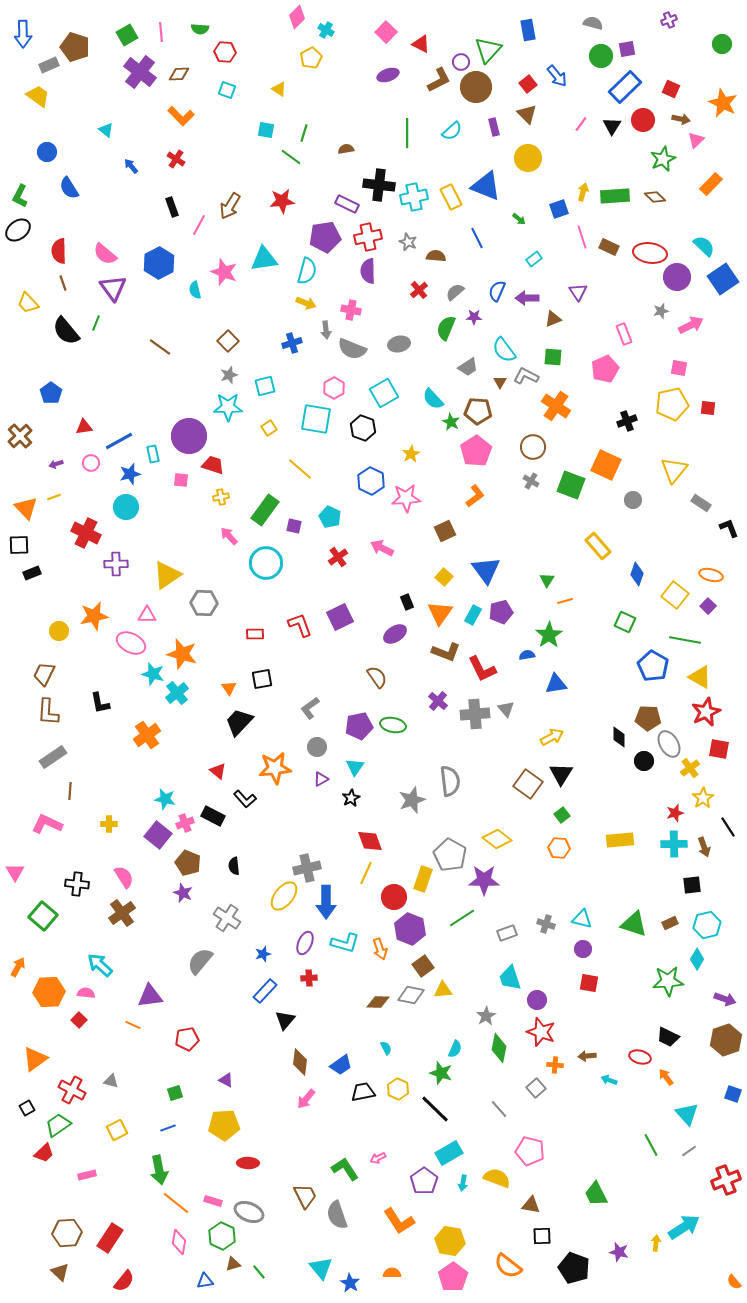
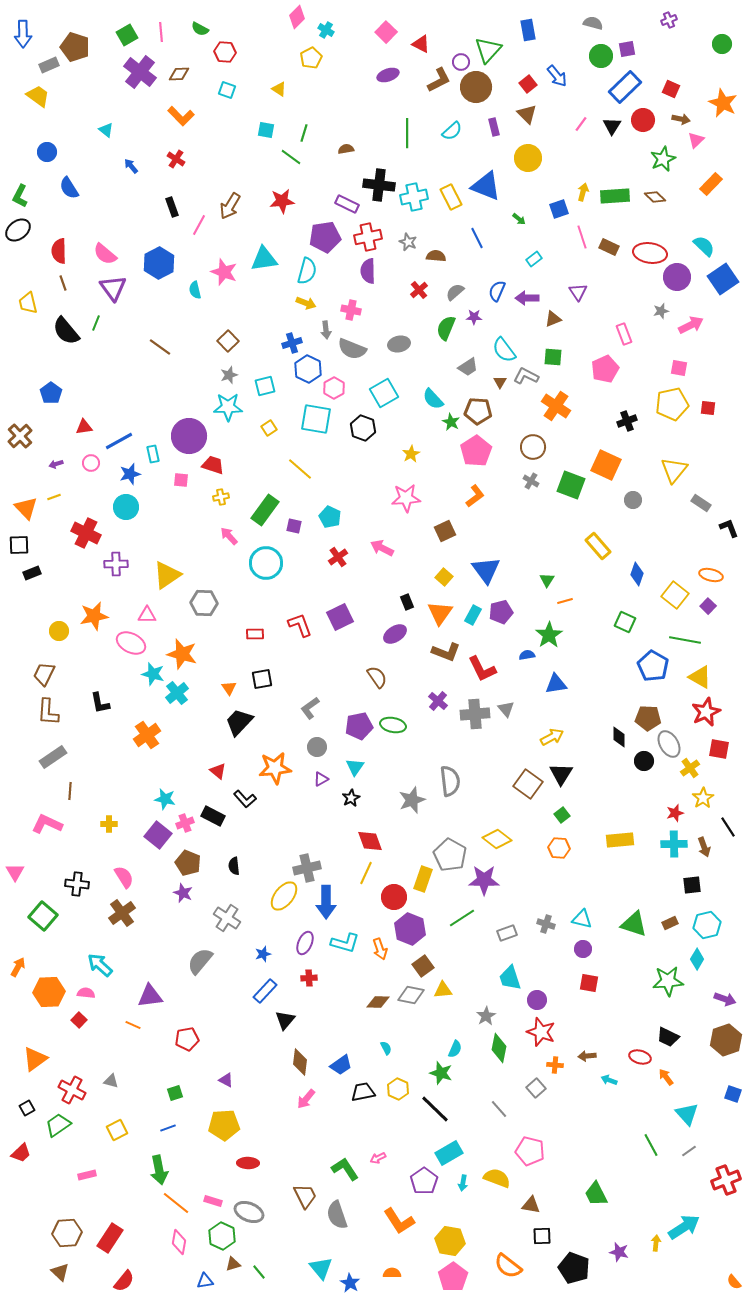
green semicircle at (200, 29): rotated 24 degrees clockwise
yellow trapezoid at (28, 303): rotated 30 degrees clockwise
blue hexagon at (371, 481): moved 63 px left, 112 px up
red trapezoid at (44, 1153): moved 23 px left
